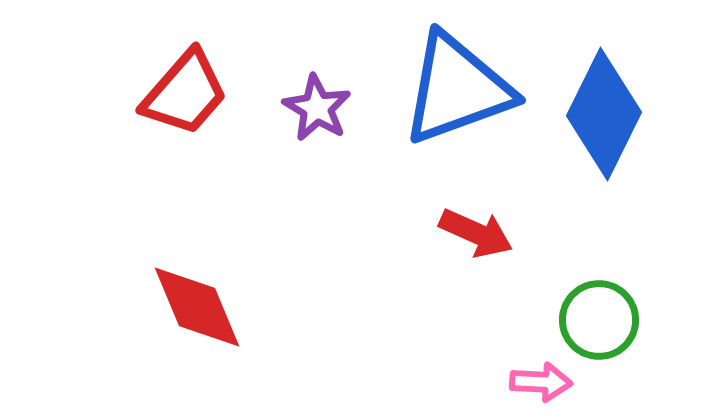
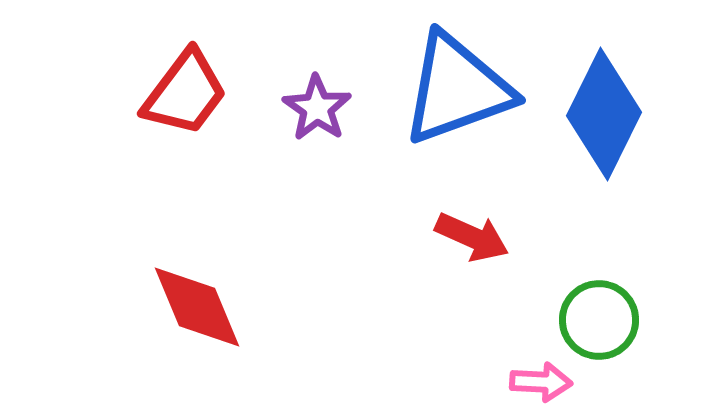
red trapezoid: rotated 4 degrees counterclockwise
purple star: rotated 4 degrees clockwise
red arrow: moved 4 px left, 4 px down
